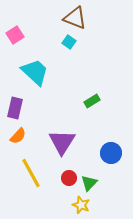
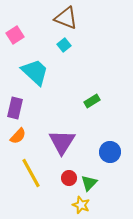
brown triangle: moved 9 px left
cyan square: moved 5 px left, 3 px down; rotated 16 degrees clockwise
blue circle: moved 1 px left, 1 px up
